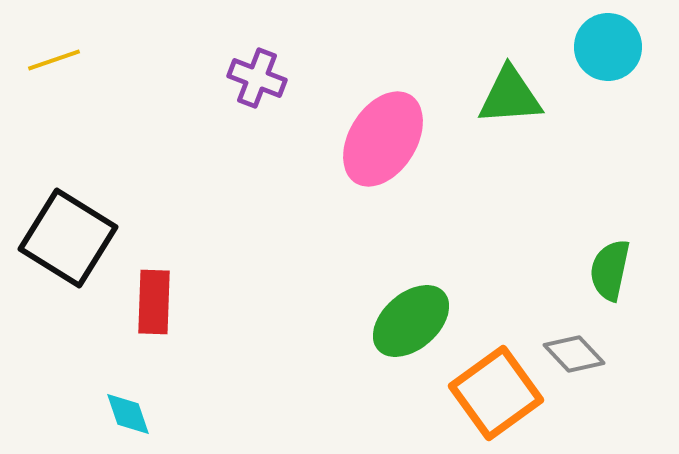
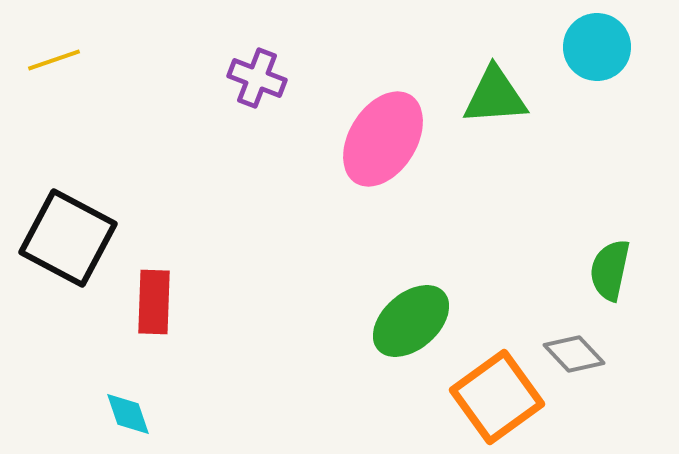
cyan circle: moved 11 px left
green triangle: moved 15 px left
black square: rotated 4 degrees counterclockwise
orange square: moved 1 px right, 4 px down
